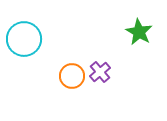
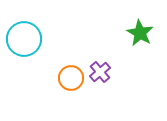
green star: moved 1 px right, 1 px down
orange circle: moved 1 px left, 2 px down
